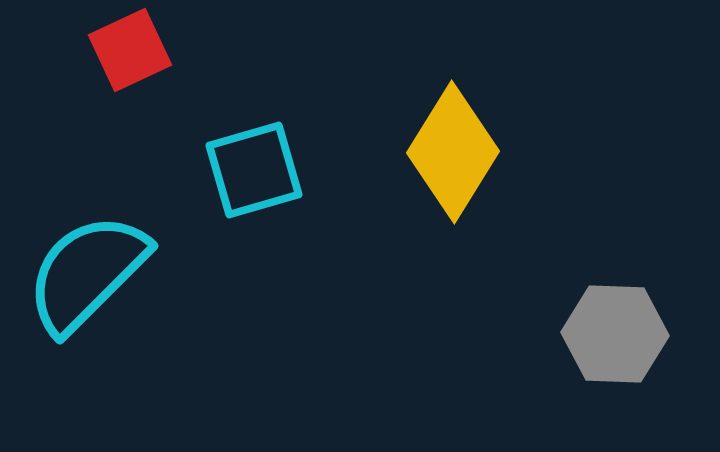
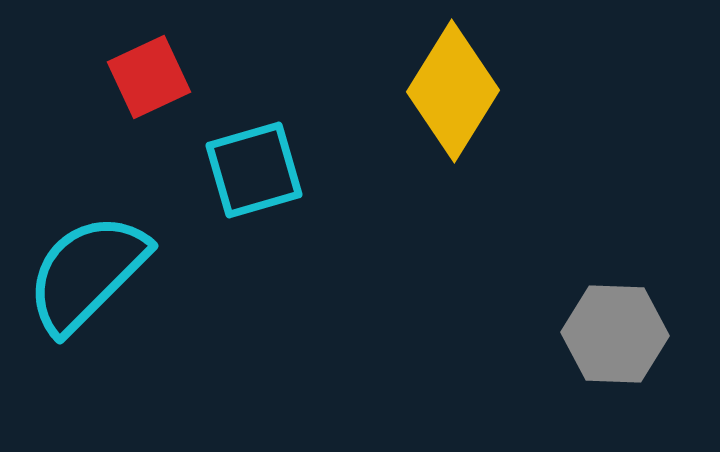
red square: moved 19 px right, 27 px down
yellow diamond: moved 61 px up
